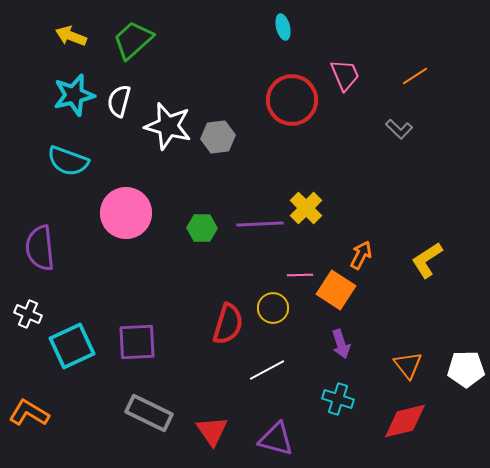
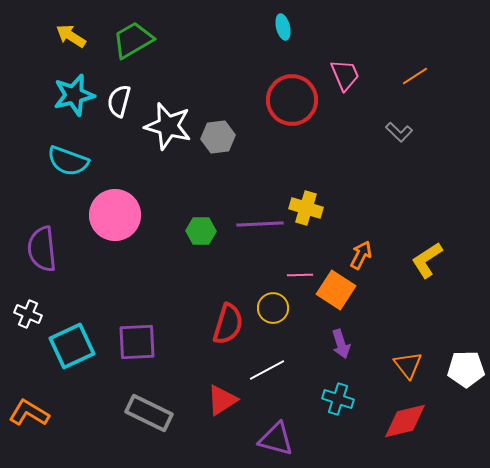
yellow arrow: rotated 12 degrees clockwise
green trapezoid: rotated 12 degrees clockwise
gray L-shape: moved 3 px down
yellow cross: rotated 28 degrees counterclockwise
pink circle: moved 11 px left, 2 px down
green hexagon: moved 1 px left, 3 px down
purple semicircle: moved 2 px right, 1 px down
red triangle: moved 10 px right, 31 px up; rotated 32 degrees clockwise
